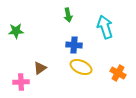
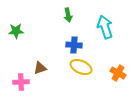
brown triangle: rotated 16 degrees clockwise
